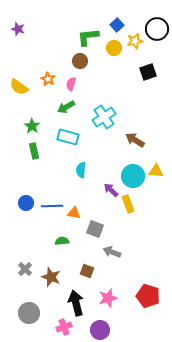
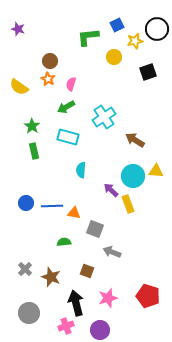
blue square: rotated 16 degrees clockwise
yellow circle: moved 9 px down
brown circle: moved 30 px left
green semicircle: moved 2 px right, 1 px down
pink cross: moved 2 px right, 1 px up
